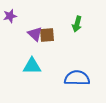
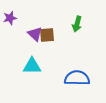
purple star: moved 2 px down
